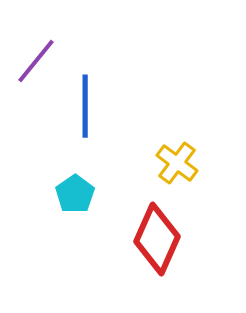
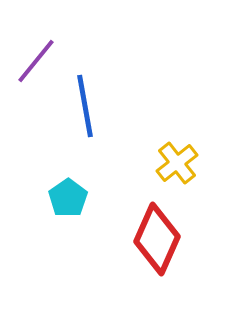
blue line: rotated 10 degrees counterclockwise
yellow cross: rotated 15 degrees clockwise
cyan pentagon: moved 7 px left, 4 px down
